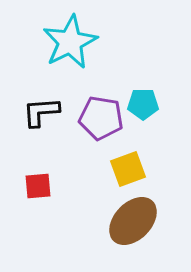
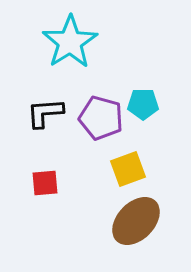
cyan star: rotated 6 degrees counterclockwise
black L-shape: moved 4 px right, 1 px down
purple pentagon: rotated 6 degrees clockwise
red square: moved 7 px right, 3 px up
brown ellipse: moved 3 px right
